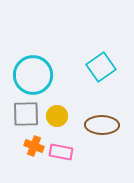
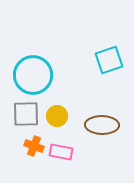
cyan square: moved 8 px right, 7 px up; rotated 16 degrees clockwise
